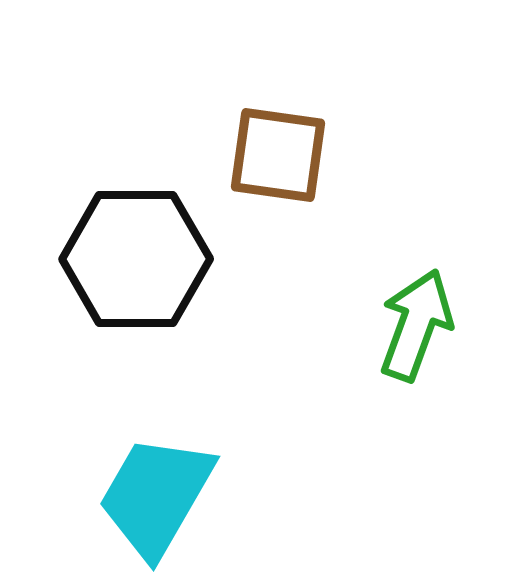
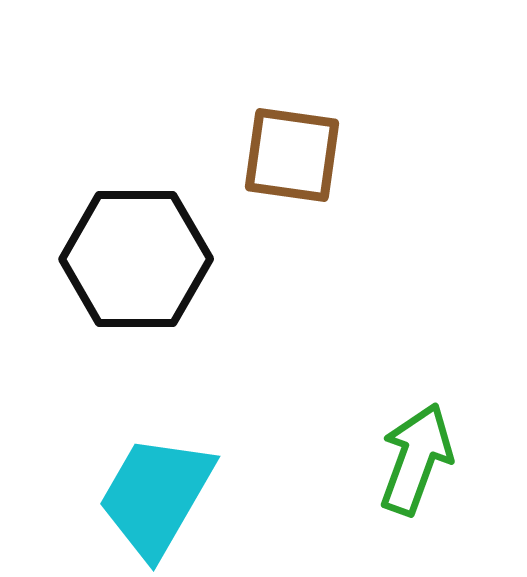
brown square: moved 14 px right
green arrow: moved 134 px down
